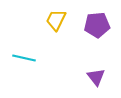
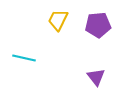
yellow trapezoid: moved 2 px right
purple pentagon: moved 1 px right
